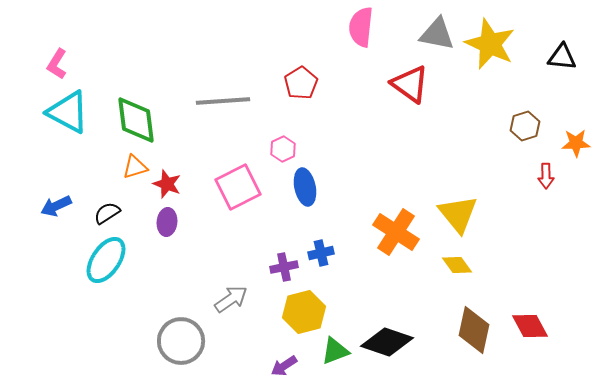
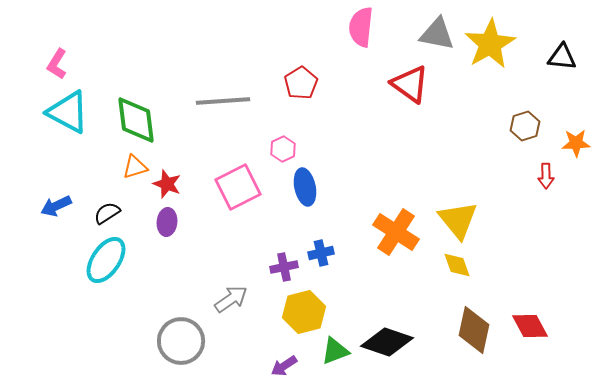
yellow star: rotated 18 degrees clockwise
yellow triangle: moved 6 px down
yellow diamond: rotated 16 degrees clockwise
